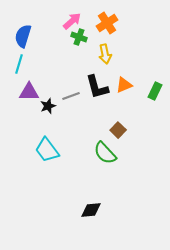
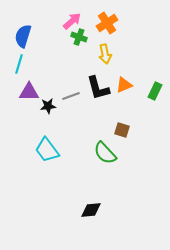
black L-shape: moved 1 px right, 1 px down
black star: rotated 14 degrees clockwise
brown square: moved 4 px right; rotated 28 degrees counterclockwise
